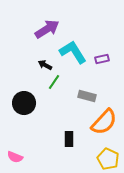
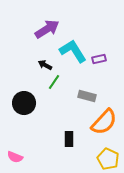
cyan L-shape: moved 1 px up
purple rectangle: moved 3 px left
